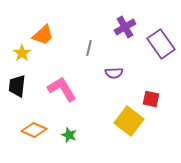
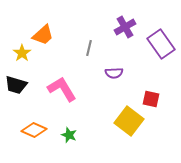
black trapezoid: moved 1 px left, 1 px up; rotated 80 degrees counterclockwise
